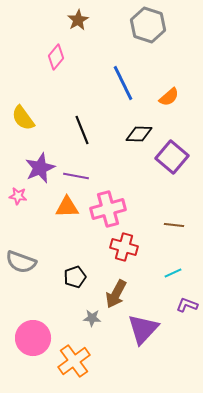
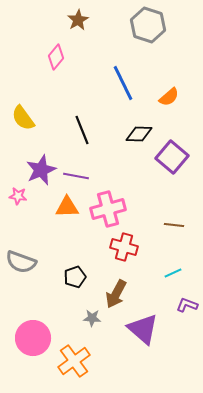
purple star: moved 1 px right, 2 px down
purple triangle: rotated 32 degrees counterclockwise
